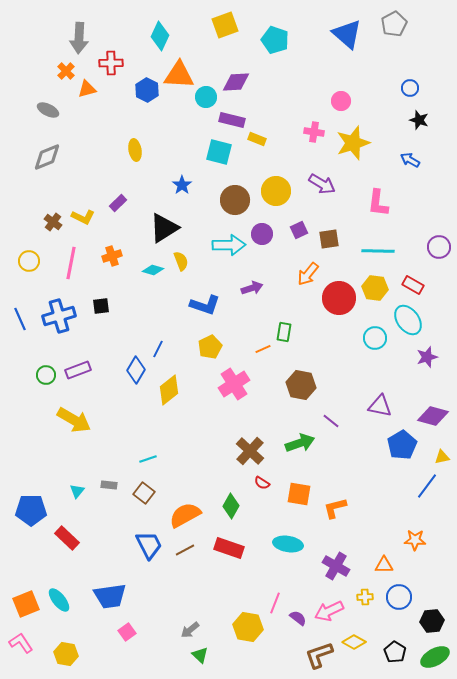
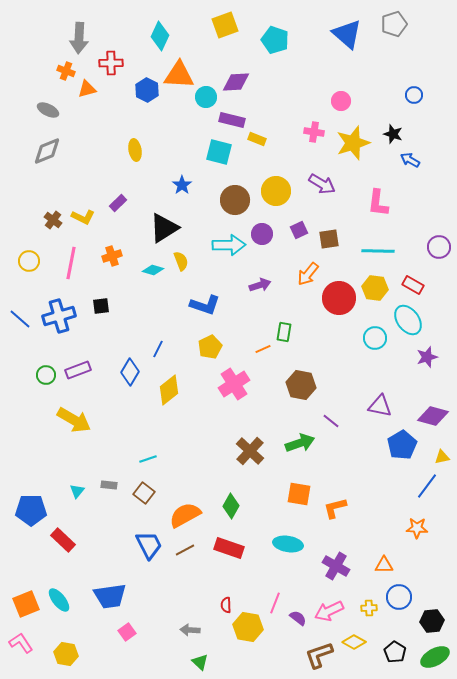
gray pentagon at (394, 24): rotated 10 degrees clockwise
orange cross at (66, 71): rotated 24 degrees counterclockwise
blue circle at (410, 88): moved 4 px right, 7 px down
black star at (419, 120): moved 26 px left, 14 px down
gray diamond at (47, 157): moved 6 px up
brown cross at (53, 222): moved 2 px up
purple arrow at (252, 288): moved 8 px right, 3 px up
blue line at (20, 319): rotated 25 degrees counterclockwise
blue diamond at (136, 370): moved 6 px left, 2 px down
red semicircle at (262, 483): moved 36 px left, 122 px down; rotated 56 degrees clockwise
red rectangle at (67, 538): moved 4 px left, 2 px down
orange star at (415, 540): moved 2 px right, 12 px up
yellow cross at (365, 597): moved 4 px right, 11 px down
gray arrow at (190, 630): rotated 42 degrees clockwise
green triangle at (200, 655): moved 7 px down
